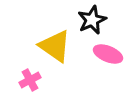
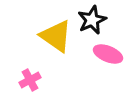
yellow triangle: moved 1 px right, 10 px up
